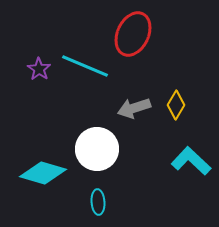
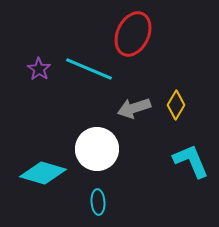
cyan line: moved 4 px right, 3 px down
cyan L-shape: rotated 24 degrees clockwise
